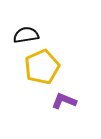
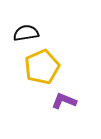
black semicircle: moved 2 px up
